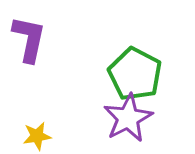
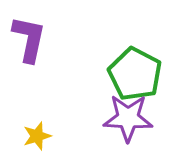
purple star: rotated 30 degrees clockwise
yellow star: rotated 8 degrees counterclockwise
